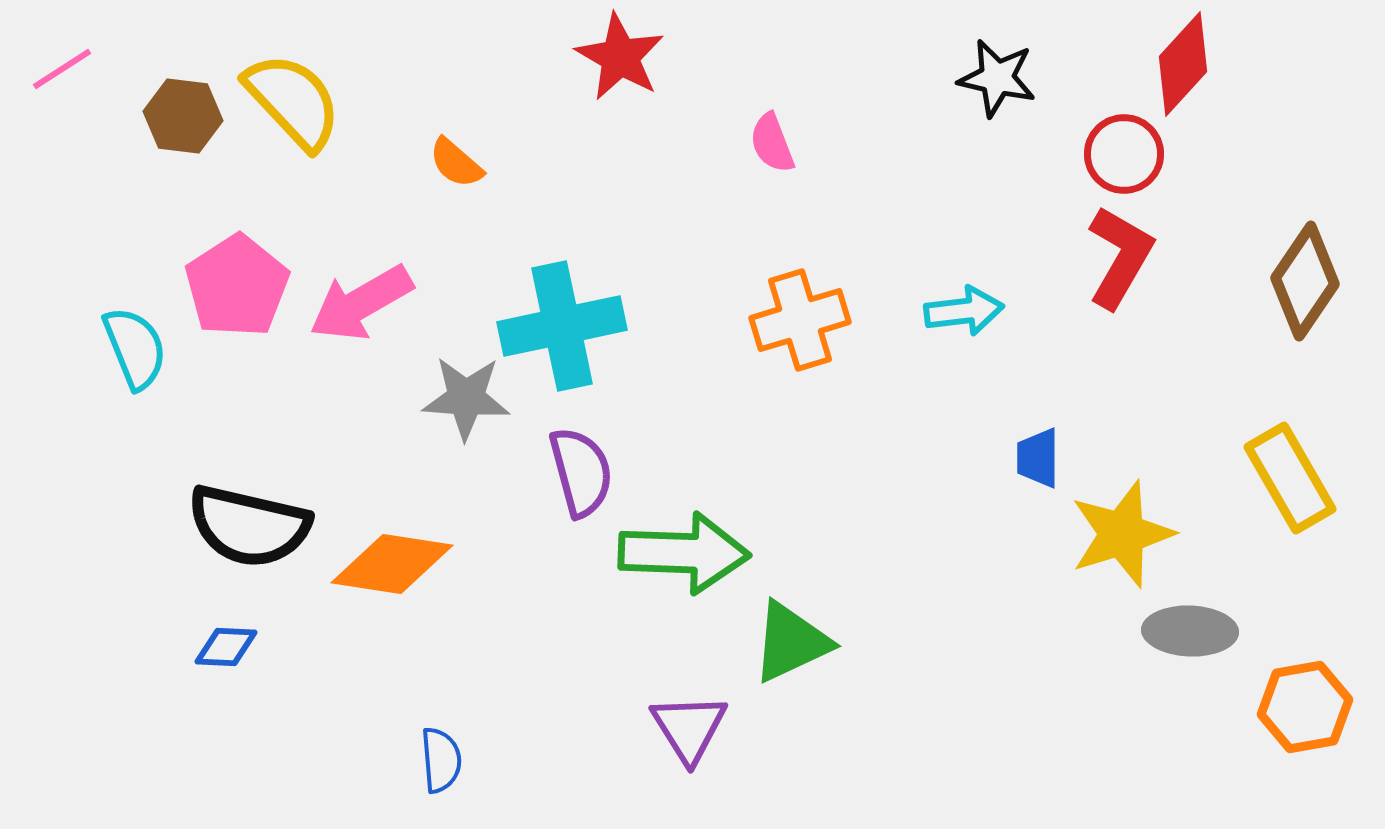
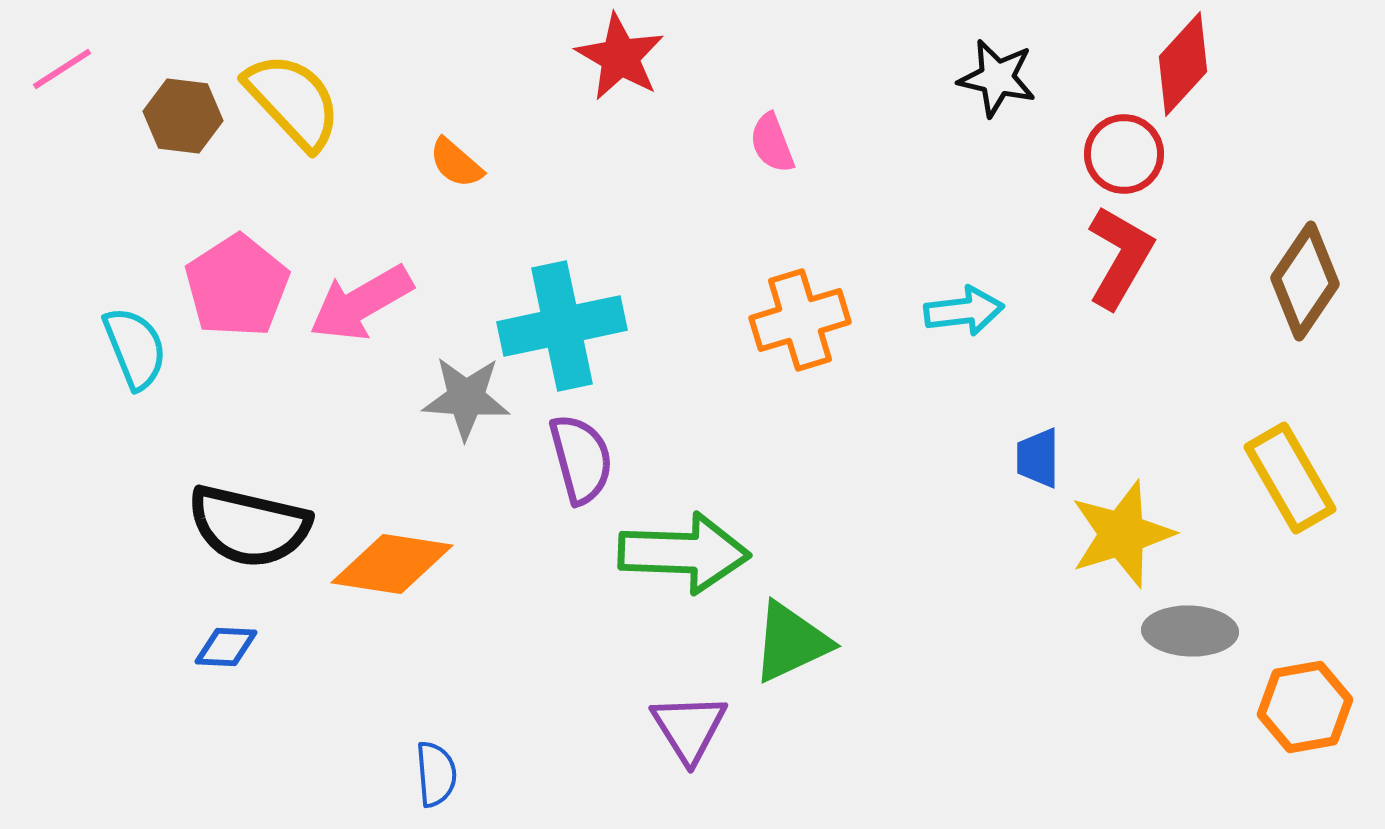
purple semicircle: moved 13 px up
blue semicircle: moved 5 px left, 14 px down
